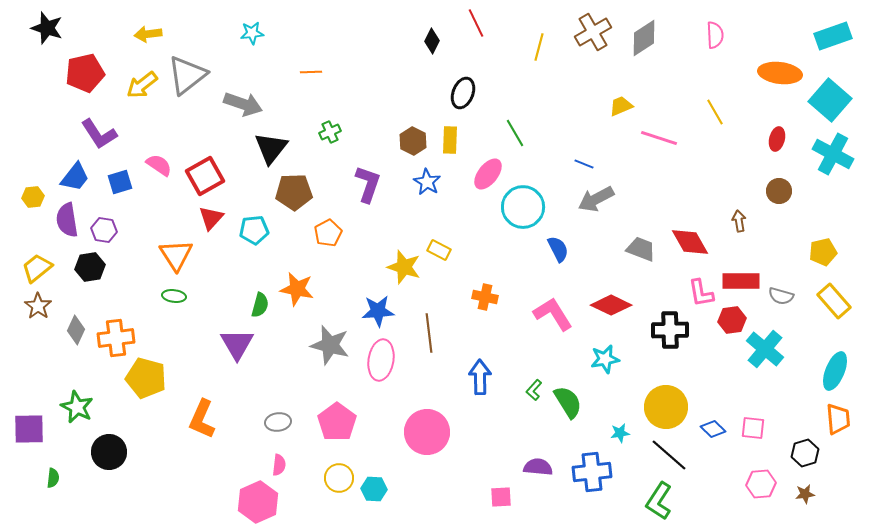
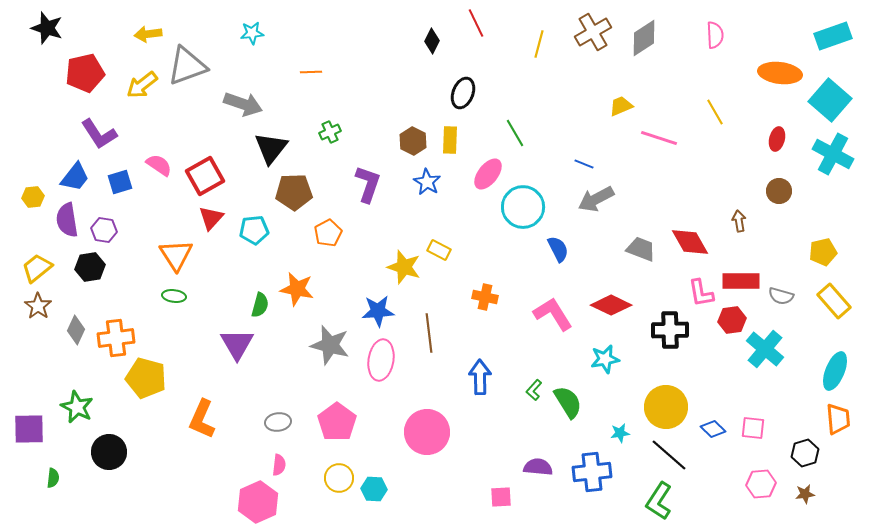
yellow line at (539, 47): moved 3 px up
gray triangle at (187, 75): moved 9 px up; rotated 18 degrees clockwise
